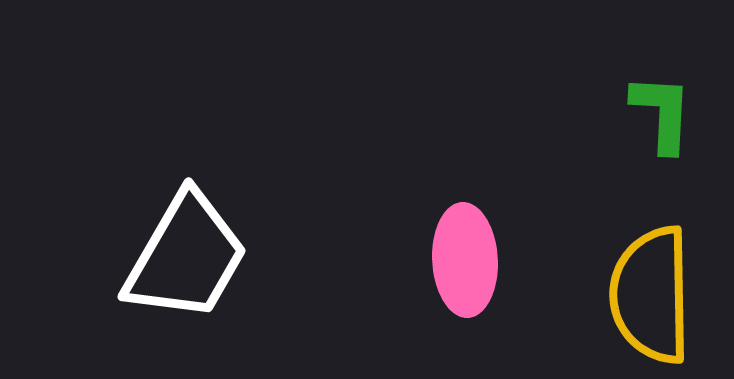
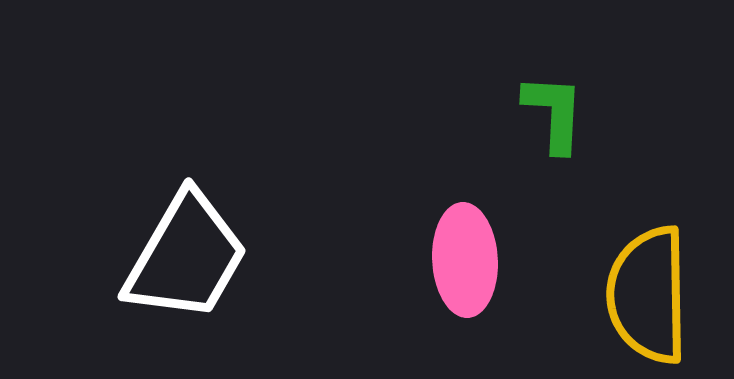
green L-shape: moved 108 px left
yellow semicircle: moved 3 px left
